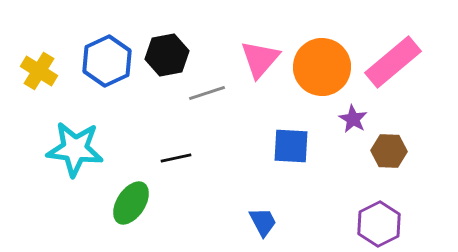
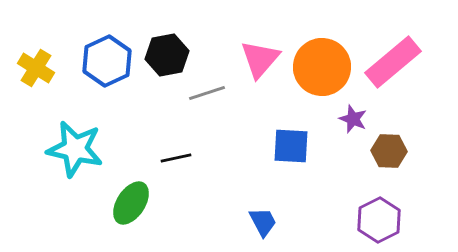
yellow cross: moved 3 px left, 3 px up
purple star: rotated 8 degrees counterclockwise
cyan star: rotated 6 degrees clockwise
purple hexagon: moved 4 px up
